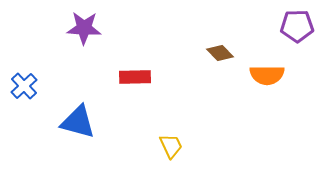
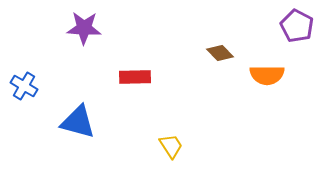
purple pentagon: rotated 28 degrees clockwise
blue cross: rotated 16 degrees counterclockwise
yellow trapezoid: rotated 8 degrees counterclockwise
